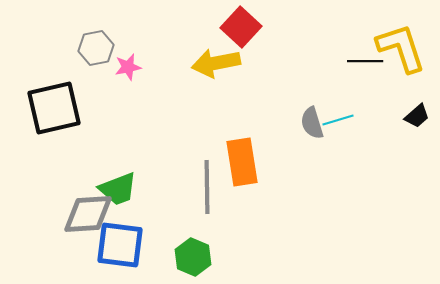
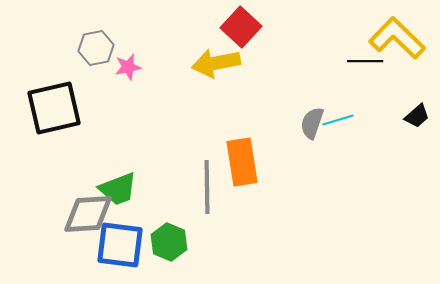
yellow L-shape: moved 4 px left, 10 px up; rotated 28 degrees counterclockwise
gray semicircle: rotated 36 degrees clockwise
green hexagon: moved 24 px left, 15 px up
